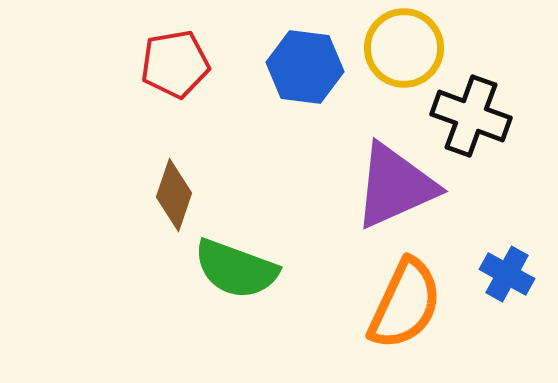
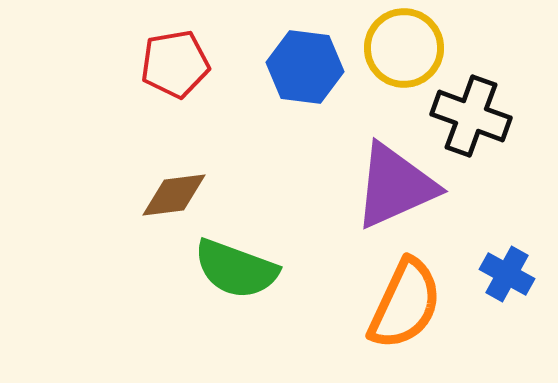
brown diamond: rotated 64 degrees clockwise
